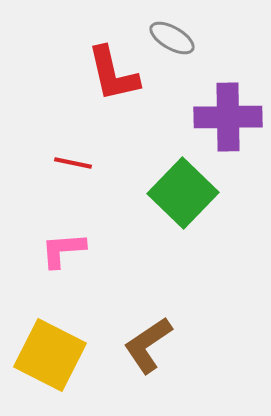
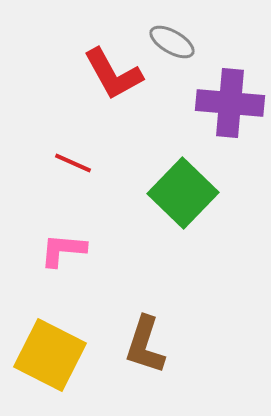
gray ellipse: moved 4 px down
red L-shape: rotated 16 degrees counterclockwise
purple cross: moved 2 px right, 14 px up; rotated 6 degrees clockwise
red line: rotated 12 degrees clockwise
pink L-shape: rotated 9 degrees clockwise
brown L-shape: moved 3 px left; rotated 38 degrees counterclockwise
